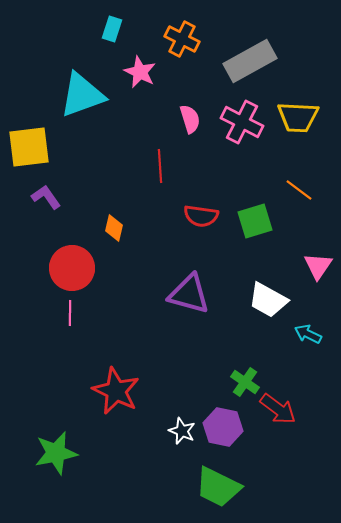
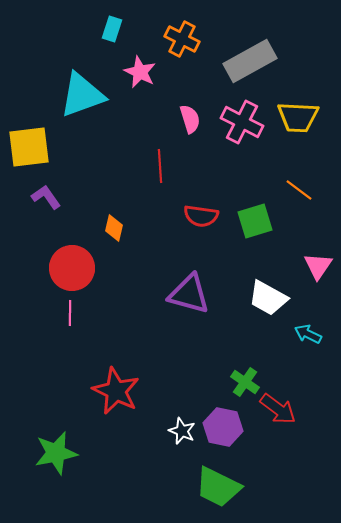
white trapezoid: moved 2 px up
